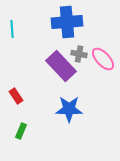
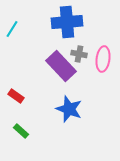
cyan line: rotated 36 degrees clockwise
pink ellipse: rotated 50 degrees clockwise
red rectangle: rotated 21 degrees counterclockwise
blue star: rotated 20 degrees clockwise
green rectangle: rotated 70 degrees counterclockwise
